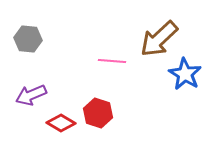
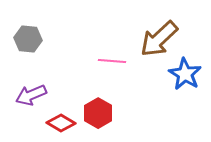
red hexagon: rotated 12 degrees clockwise
